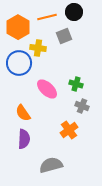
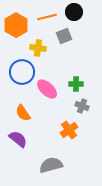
orange hexagon: moved 2 px left, 2 px up
blue circle: moved 3 px right, 9 px down
green cross: rotated 16 degrees counterclockwise
purple semicircle: moved 6 px left; rotated 54 degrees counterclockwise
